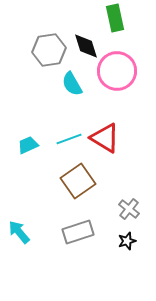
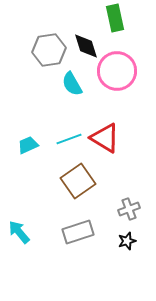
gray cross: rotated 30 degrees clockwise
